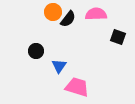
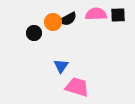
orange circle: moved 10 px down
black semicircle: rotated 24 degrees clockwise
black square: moved 22 px up; rotated 21 degrees counterclockwise
black circle: moved 2 px left, 18 px up
blue triangle: moved 2 px right
